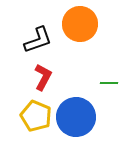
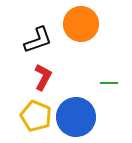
orange circle: moved 1 px right
